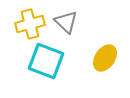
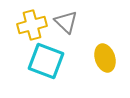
yellow cross: moved 2 px right, 1 px down
yellow ellipse: rotated 52 degrees counterclockwise
